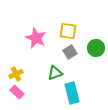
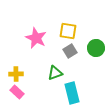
gray square: moved 1 px up
yellow cross: rotated 24 degrees clockwise
